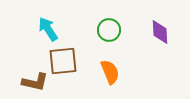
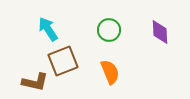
brown square: rotated 16 degrees counterclockwise
